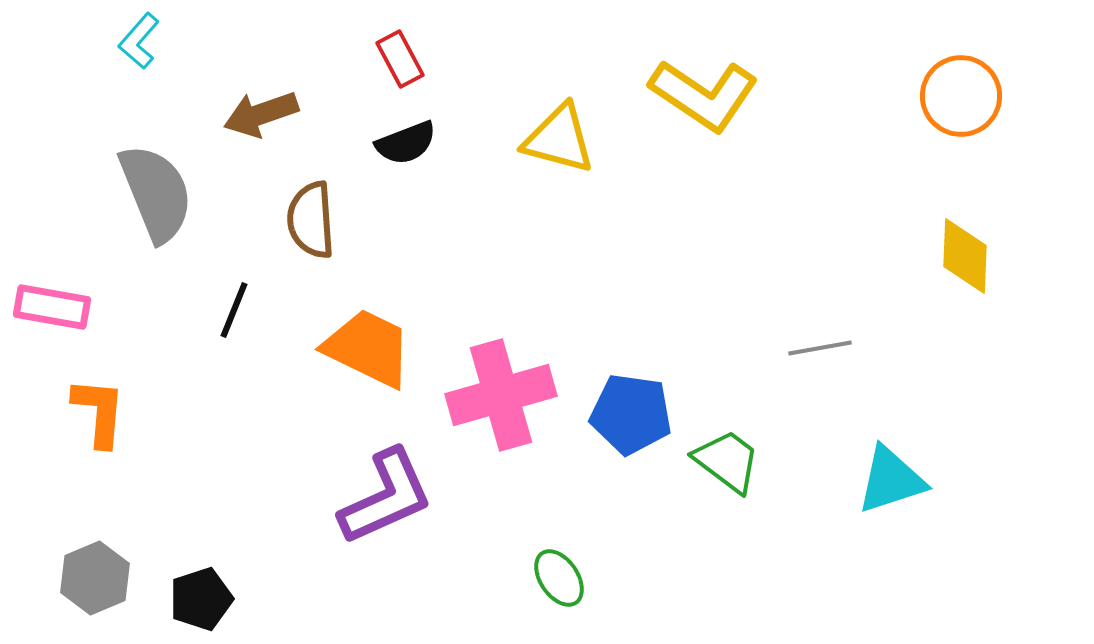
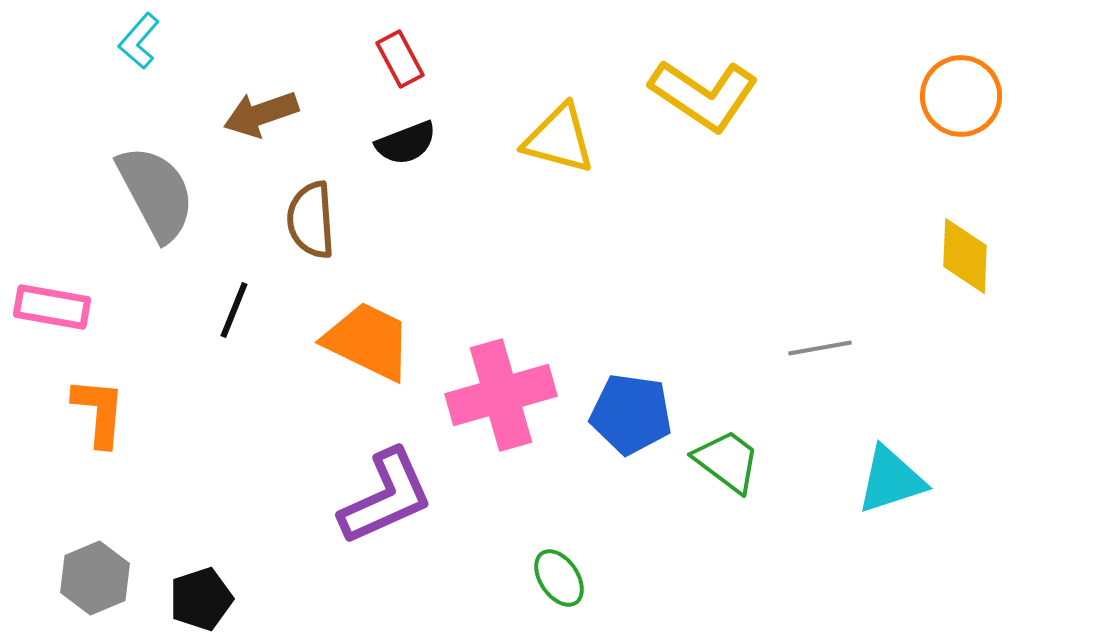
gray semicircle: rotated 6 degrees counterclockwise
orange trapezoid: moved 7 px up
